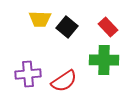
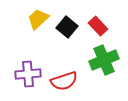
yellow trapezoid: moved 2 px left; rotated 135 degrees clockwise
red rectangle: moved 10 px left, 1 px up
green cross: rotated 24 degrees counterclockwise
red semicircle: rotated 16 degrees clockwise
